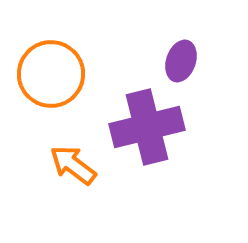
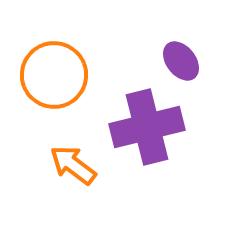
purple ellipse: rotated 57 degrees counterclockwise
orange circle: moved 3 px right, 1 px down
